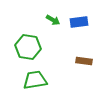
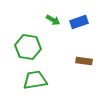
blue rectangle: rotated 12 degrees counterclockwise
